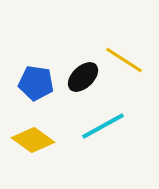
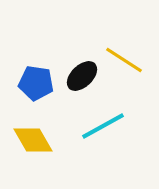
black ellipse: moved 1 px left, 1 px up
yellow diamond: rotated 24 degrees clockwise
